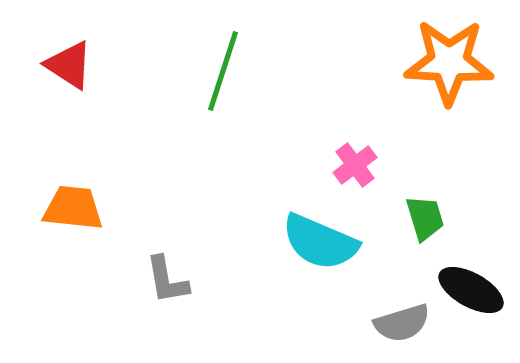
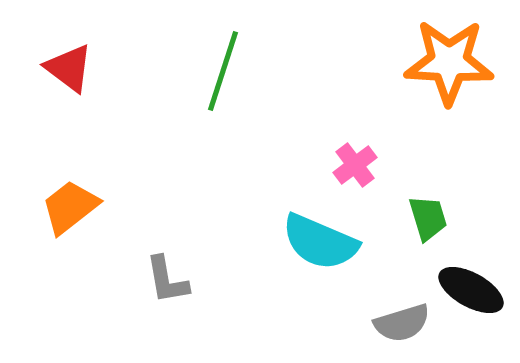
red triangle: moved 3 px down; rotated 4 degrees clockwise
orange trapezoid: moved 3 px left, 1 px up; rotated 44 degrees counterclockwise
green trapezoid: moved 3 px right
